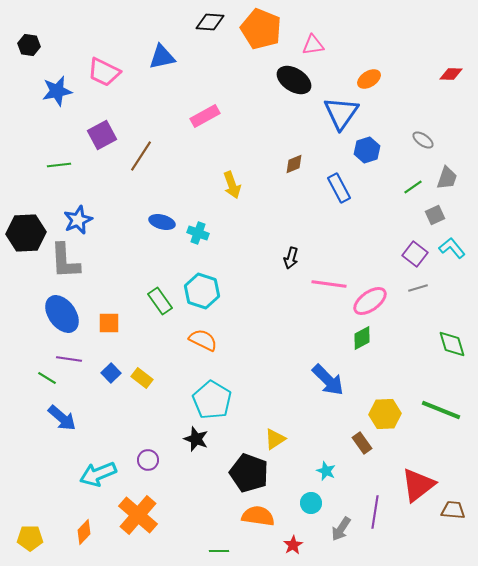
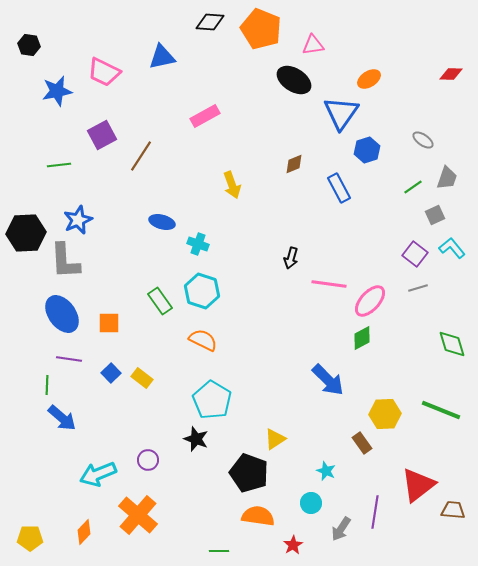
cyan cross at (198, 233): moved 11 px down
pink ellipse at (370, 301): rotated 12 degrees counterclockwise
green line at (47, 378): moved 7 px down; rotated 60 degrees clockwise
